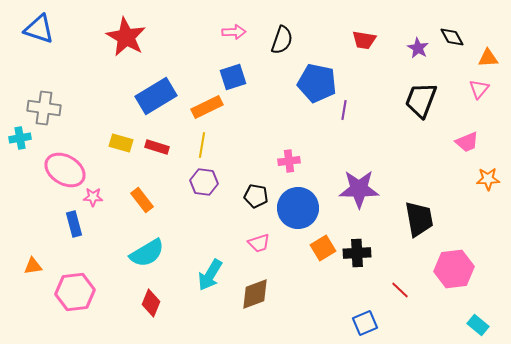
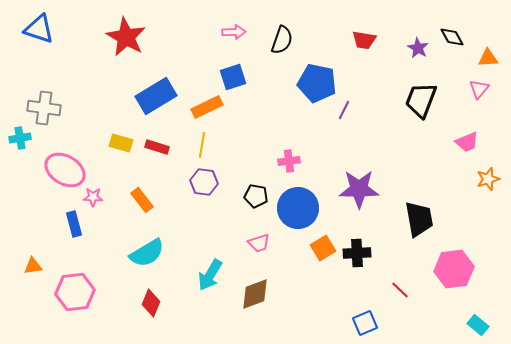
purple line at (344, 110): rotated 18 degrees clockwise
orange star at (488, 179): rotated 15 degrees counterclockwise
